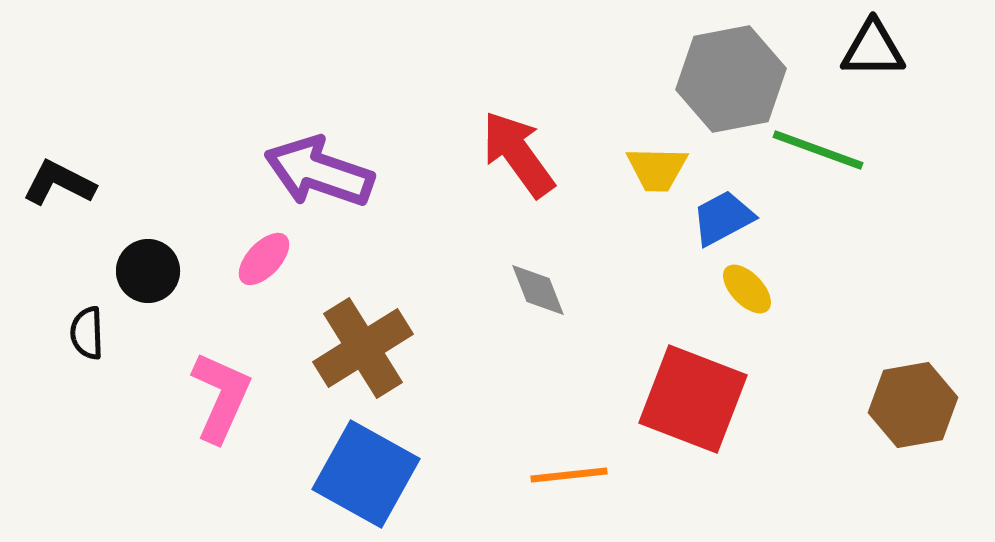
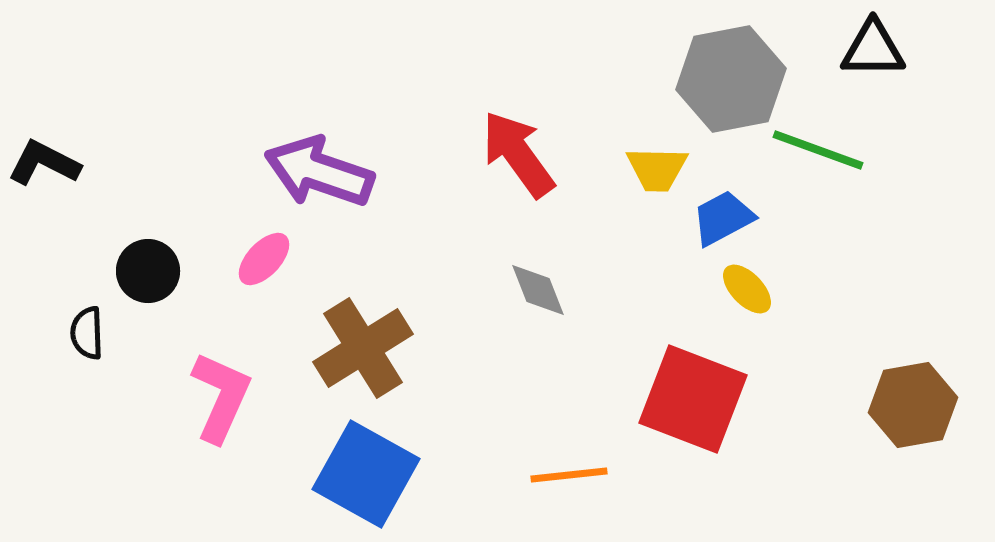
black L-shape: moved 15 px left, 20 px up
